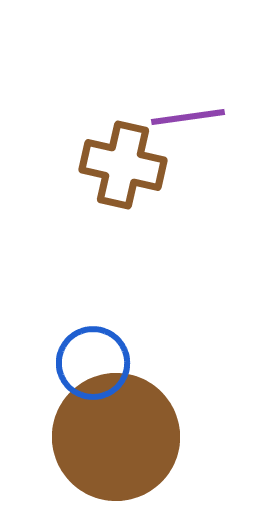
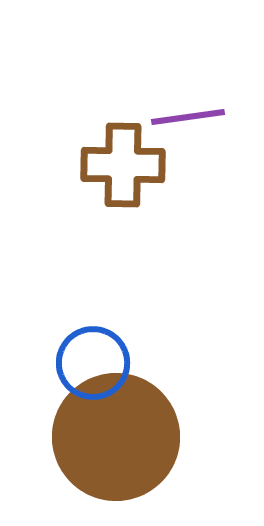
brown cross: rotated 12 degrees counterclockwise
